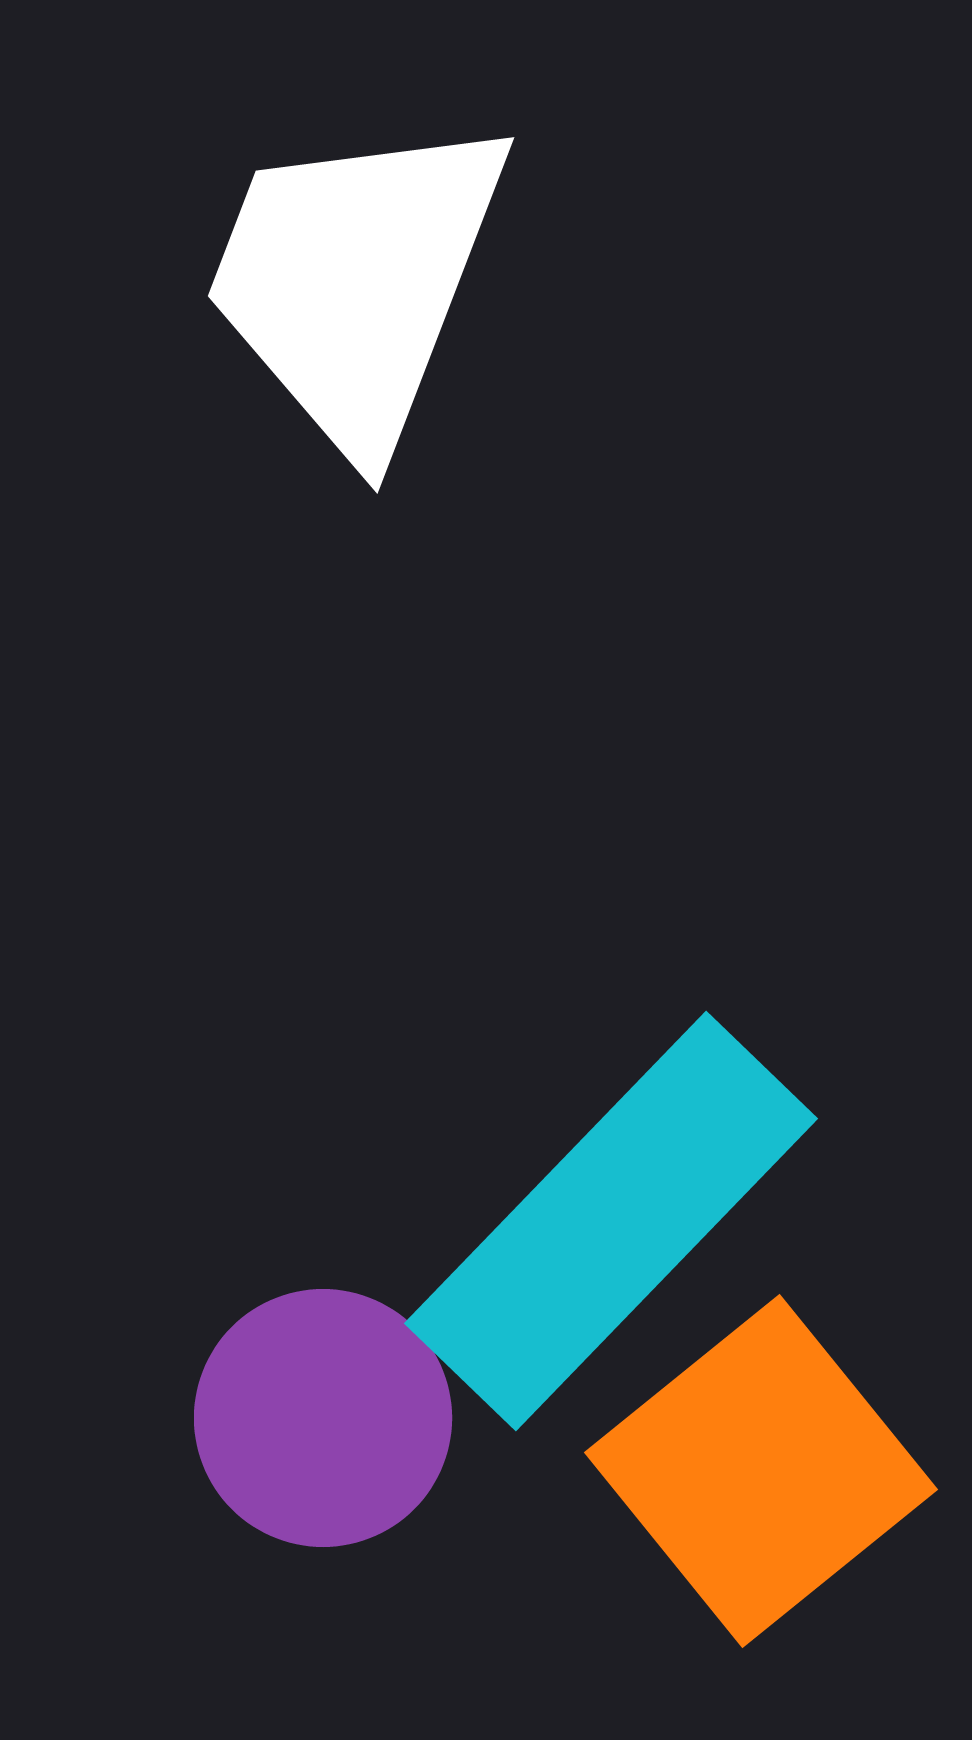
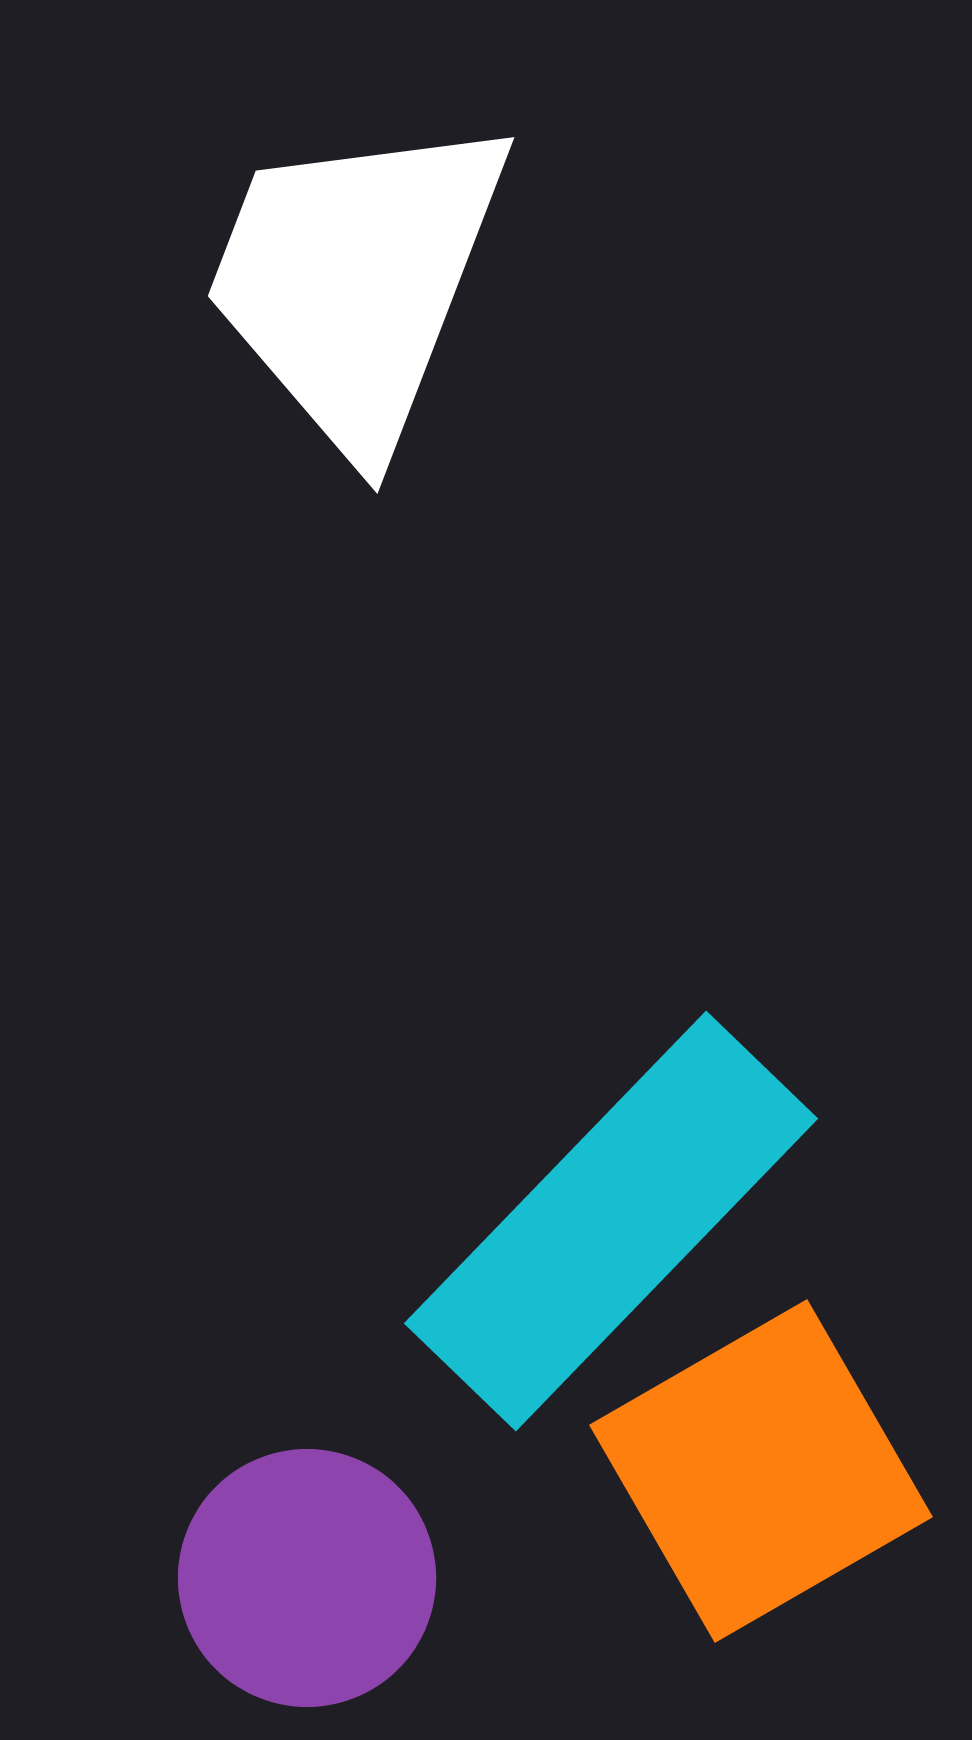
purple circle: moved 16 px left, 160 px down
orange square: rotated 9 degrees clockwise
